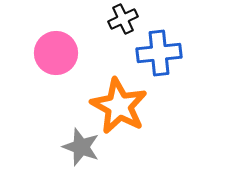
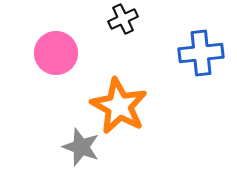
blue cross: moved 42 px right
